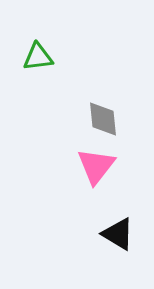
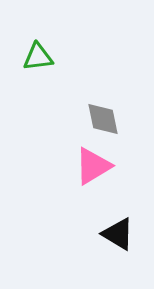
gray diamond: rotated 6 degrees counterclockwise
pink triangle: moved 3 px left; rotated 21 degrees clockwise
